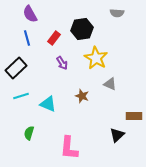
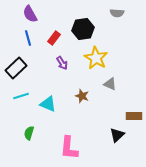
black hexagon: moved 1 px right
blue line: moved 1 px right
